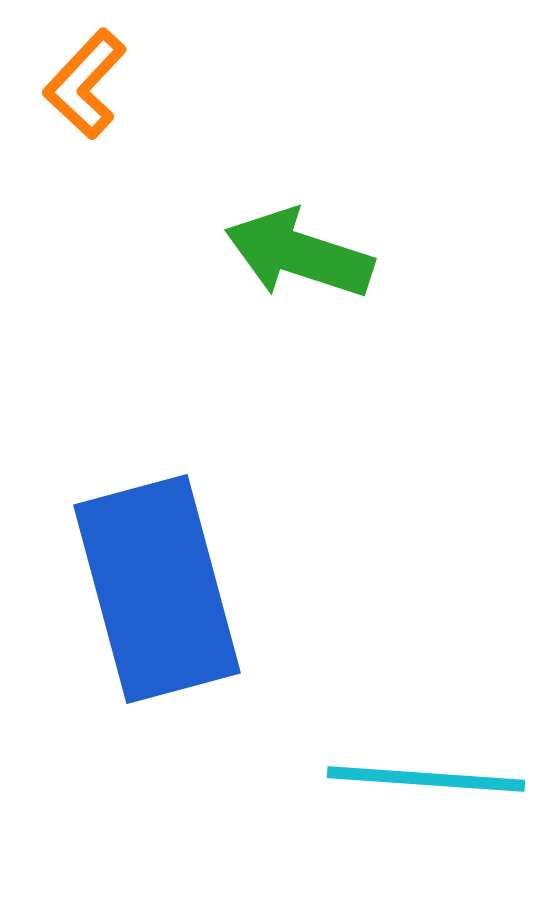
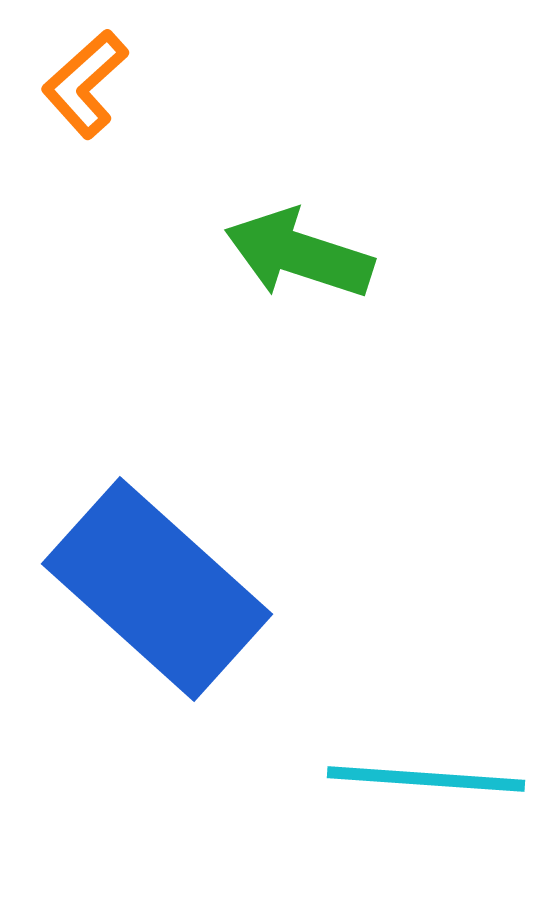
orange L-shape: rotated 5 degrees clockwise
blue rectangle: rotated 33 degrees counterclockwise
